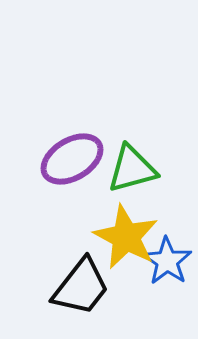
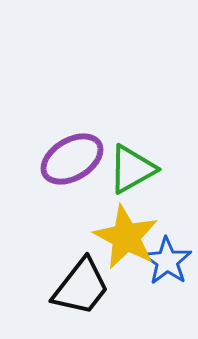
green triangle: rotated 14 degrees counterclockwise
